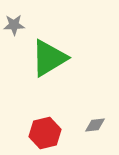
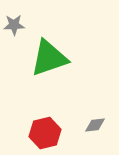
green triangle: rotated 12 degrees clockwise
